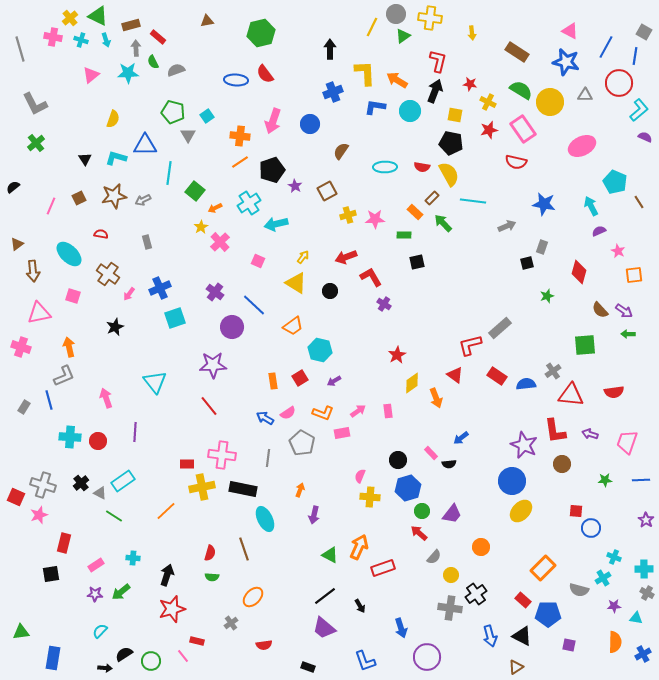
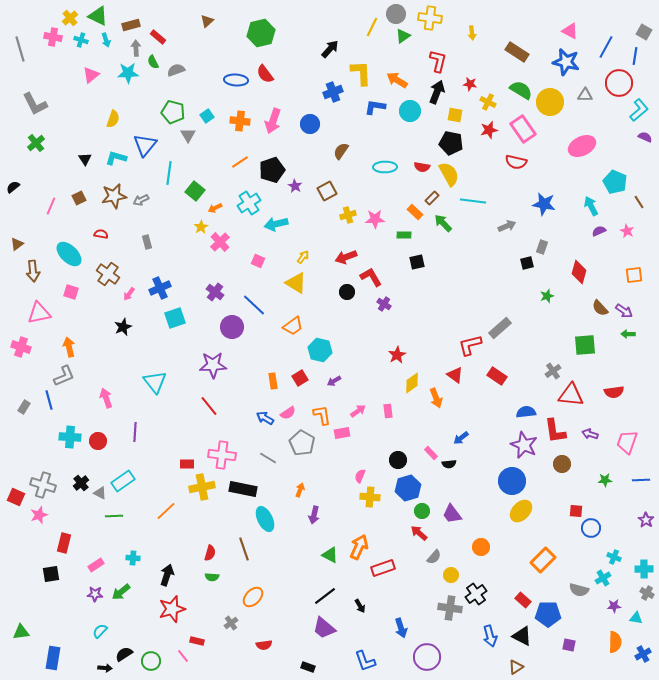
brown triangle at (207, 21): rotated 32 degrees counterclockwise
black arrow at (330, 49): rotated 42 degrees clockwise
yellow L-shape at (365, 73): moved 4 px left
black arrow at (435, 91): moved 2 px right, 1 px down
orange cross at (240, 136): moved 15 px up
blue triangle at (145, 145): rotated 50 degrees counterclockwise
gray arrow at (143, 200): moved 2 px left
pink star at (618, 251): moved 9 px right, 20 px up
black circle at (330, 291): moved 17 px right, 1 px down
pink square at (73, 296): moved 2 px left, 4 px up
brown semicircle at (600, 310): moved 2 px up
black star at (115, 327): moved 8 px right
blue semicircle at (526, 384): moved 28 px down
orange L-shape at (323, 413): moved 1 px left, 2 px down; rotated 120 degrees counterclockwise
gray line at (268, 458): rotated 66 degrees counterclockwise
purple trapezoid at (452, 514): rotated 105 degrees clockwise
green line at (114, 516): rotated 36 degrees counterclockwise
orange rectangle at (543, 568): moved 8 px up
